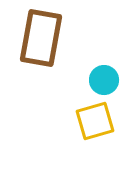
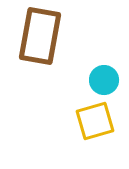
brown rectangle: moved 1 px left, 2 px up
